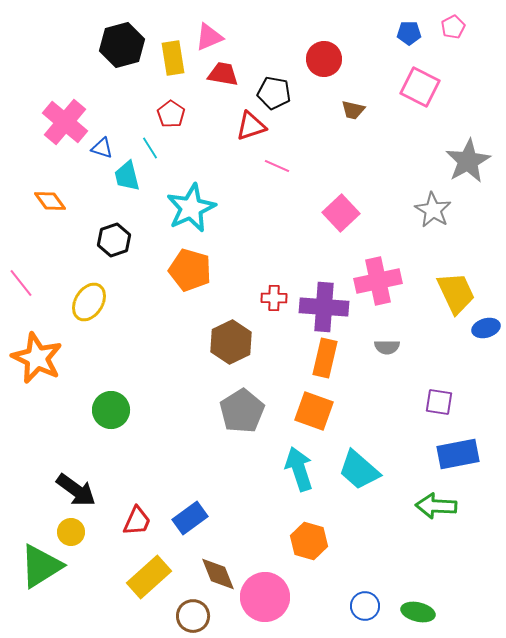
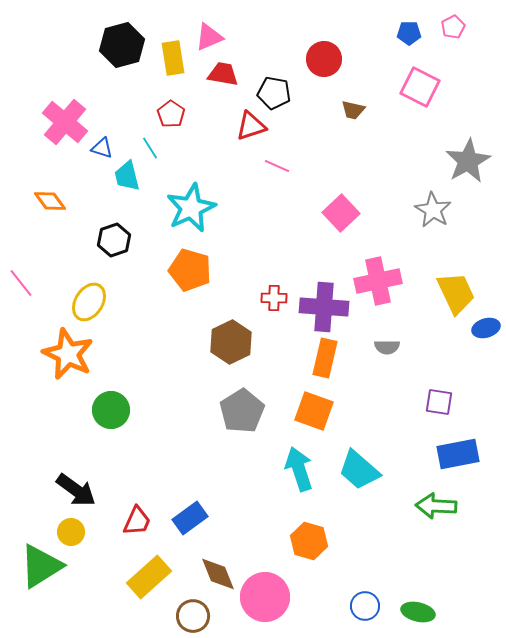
orange star at (37, 358): moved 31 px right, 4 px up
